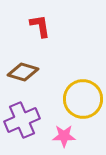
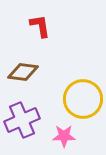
brown diamond: rotated 8 degrees counterclockwise
